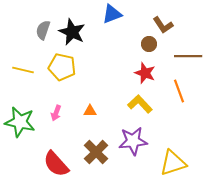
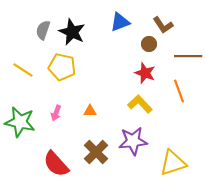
blue triangle: moved 8 px right, 8 px down
yellow line: rotated 20 degrees clockwise
